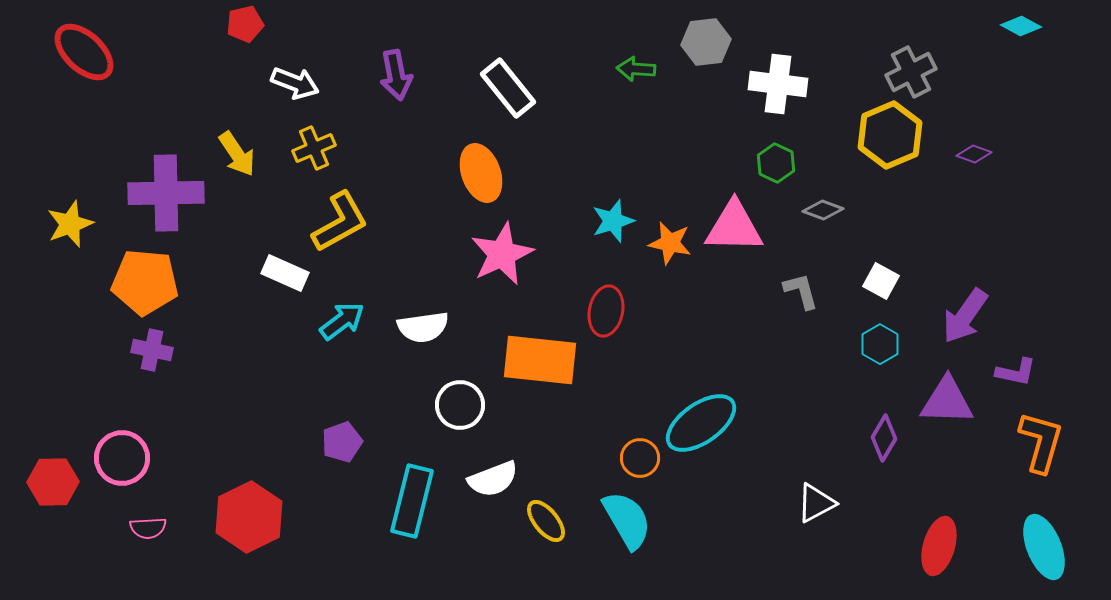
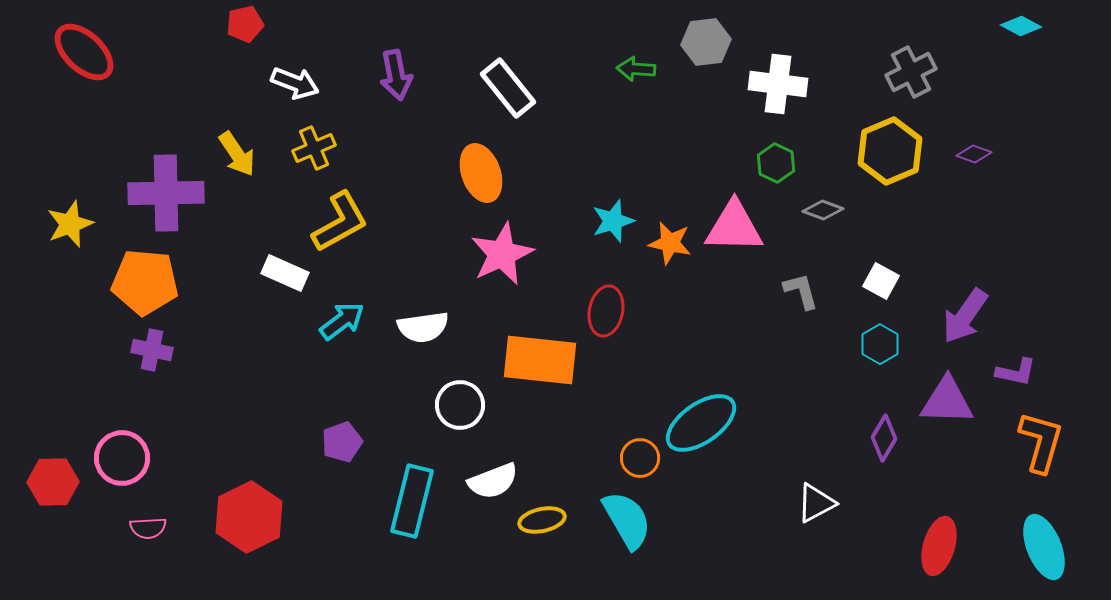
yellow hexagon at (890, 135): moved 16 px down
white semicircle at (493, 479): moved 2 px down
yellow ellipse at (546, 521): moved 4 px left, 1 px up; rotated 63 degrees counterclockwise
